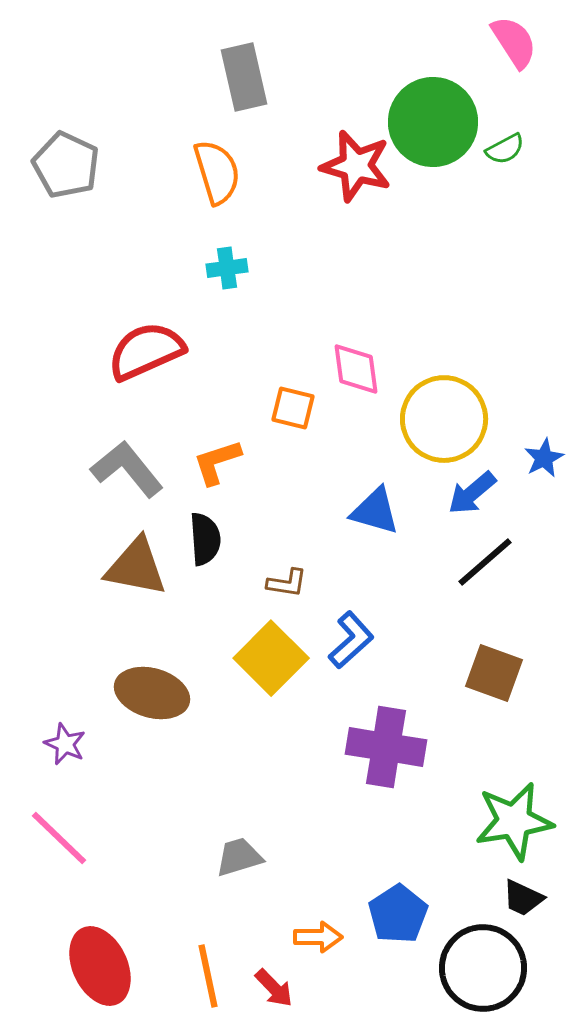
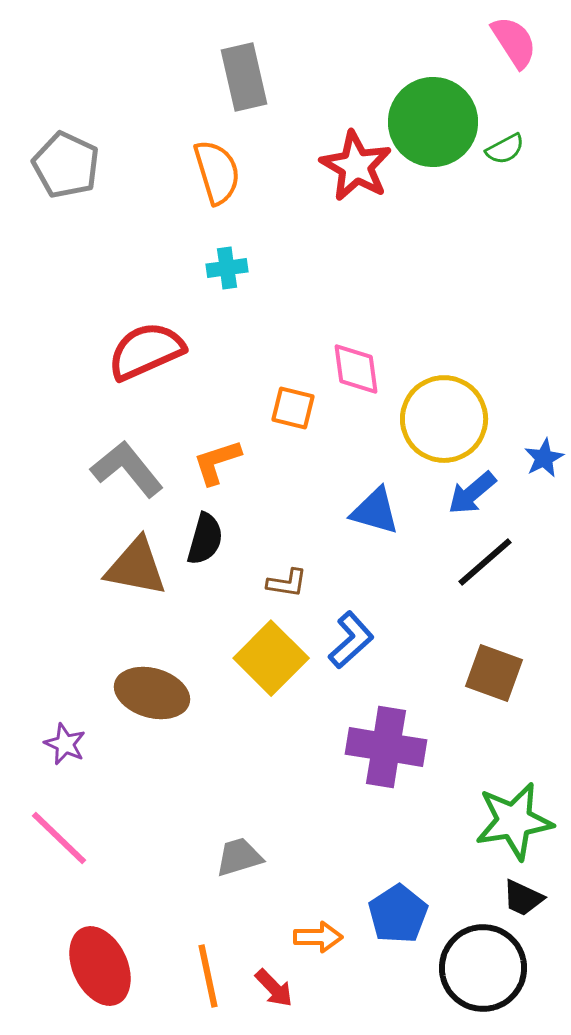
red star: rotated 14 degrees clockwise
black semicircle: rotated 20 degrees clockwise
